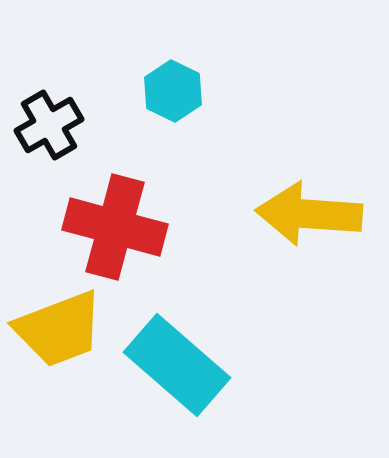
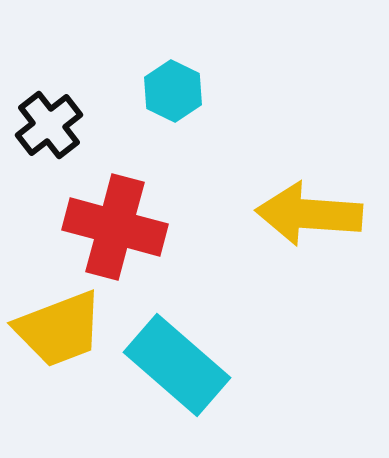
black cross: rotated 8 degrees counterclockwise
